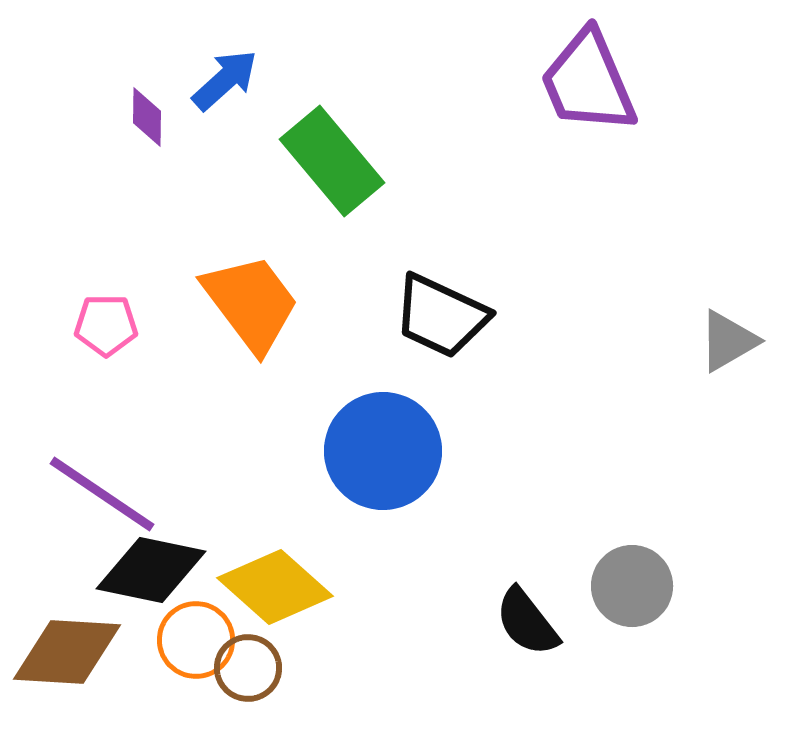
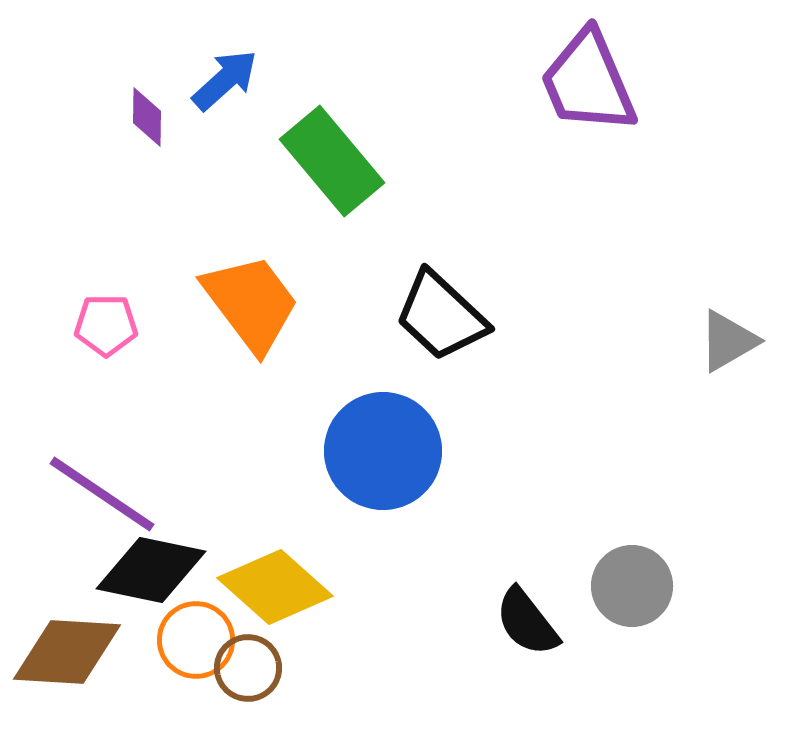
black trapezoid: rotated 18 degrees clockwise
